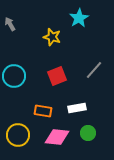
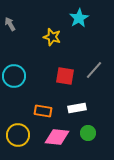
red square: moved 8 px right; rotated 30 degrees clockwise
